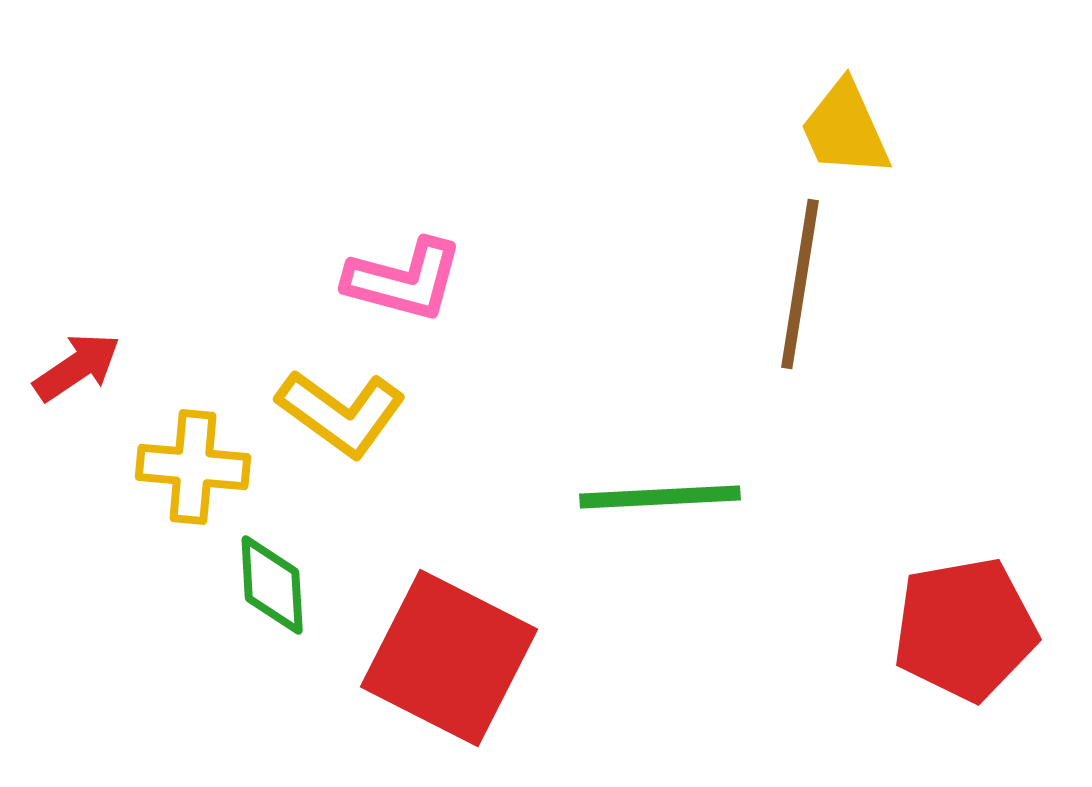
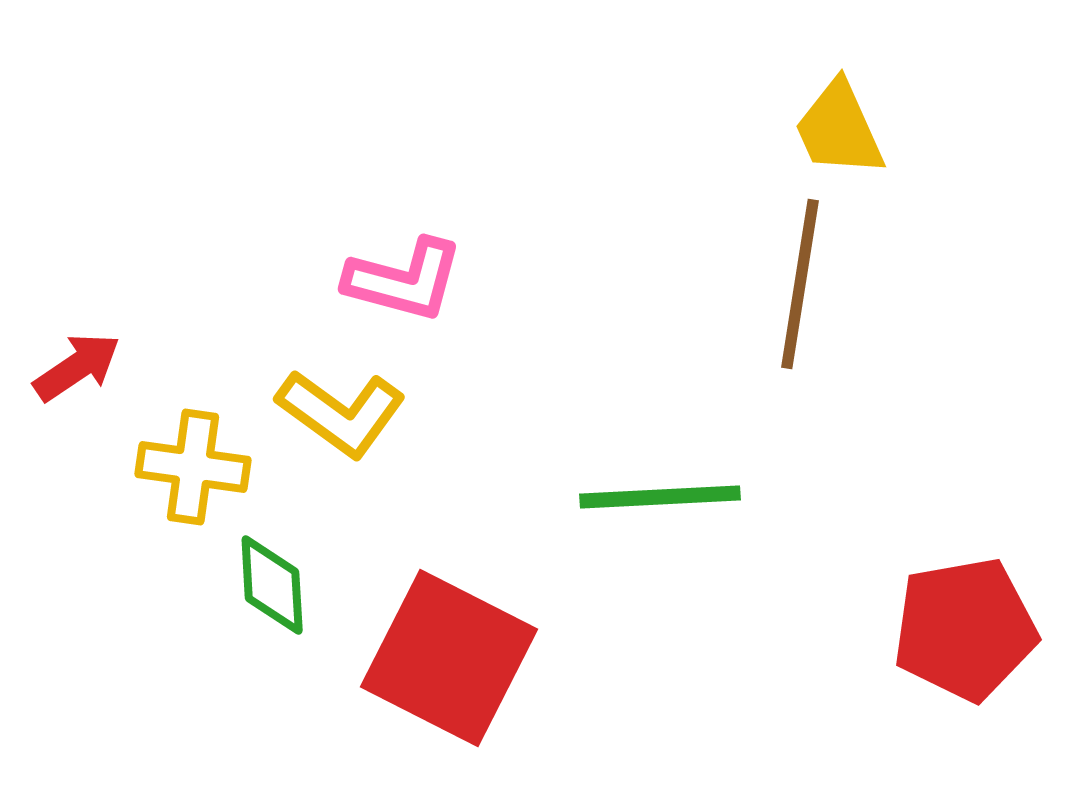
yellow trapezoid: moved 6 px left
yellow cross: rotated 3 degrees clockwise
